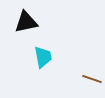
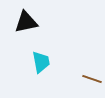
cyan trapezoid: moved 2 px left, 5 px down
